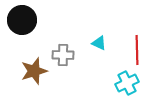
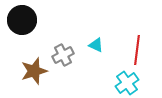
cyan triangle: moved 3 px left, 2 px down
red line: rotated 8 degrees clockwise
gray cross: rotated 30 degrees counterclockwise
cyan cross: rotated 10 degrees counterclockwise
